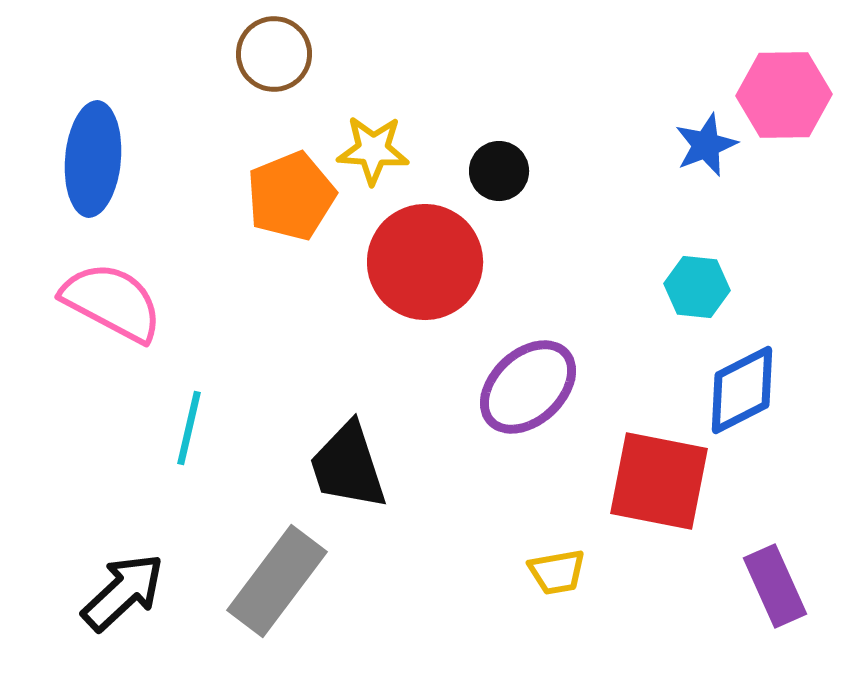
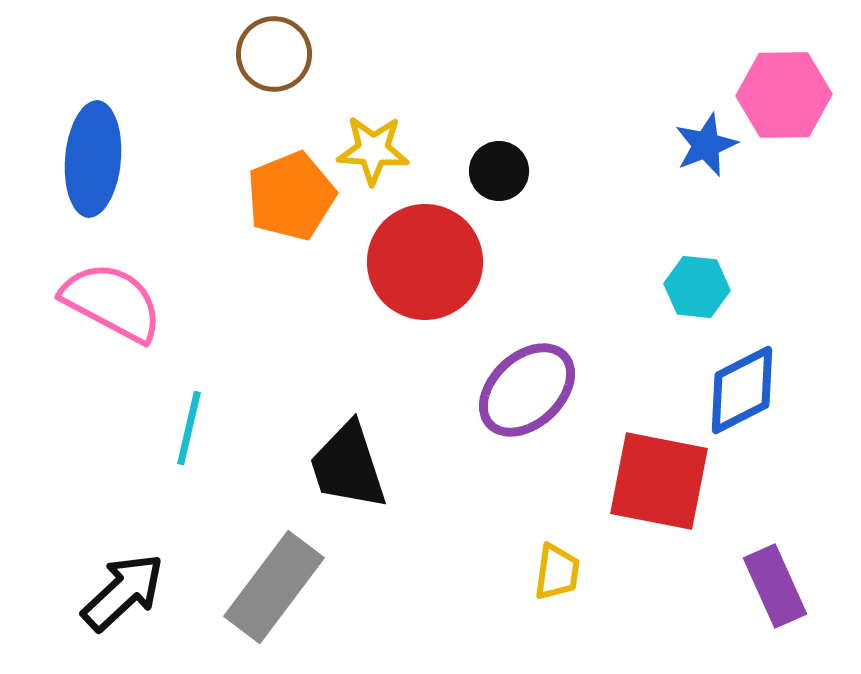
purple ellipse: moved 1 px left, 3 px down
yellow trapezoid: rotated 72 degrees counterclockwise
gray rectangle: moved 3 px left, 6 px down
